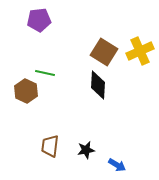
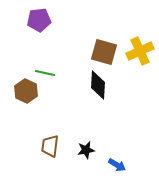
brown square: rotated 16 degrees counterclockwise
